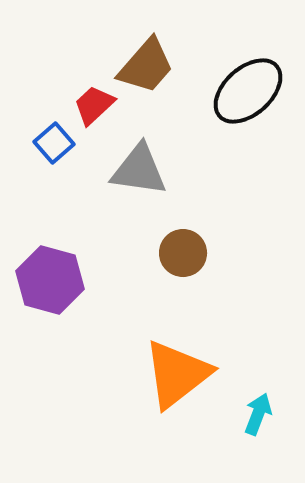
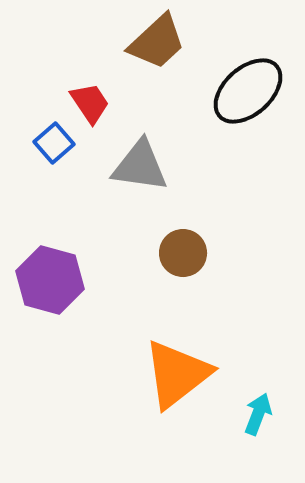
brown trapezoid: moved 11 px right, 24 px up; rotated 6 degrees clockwise
red trapezoid: moved 4 px left, 2 px up; rotated 99 degrees clockwise
gray triangle: moved 1 px right, 4 px up
